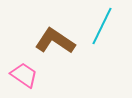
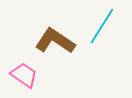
cyan line: rotated 6 degrees clockwise
